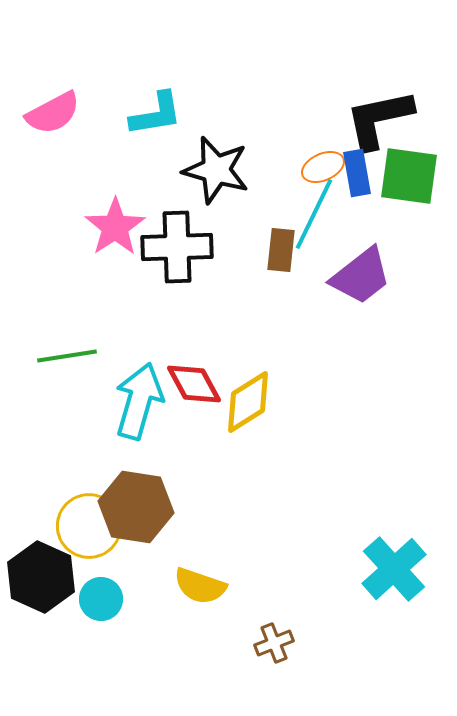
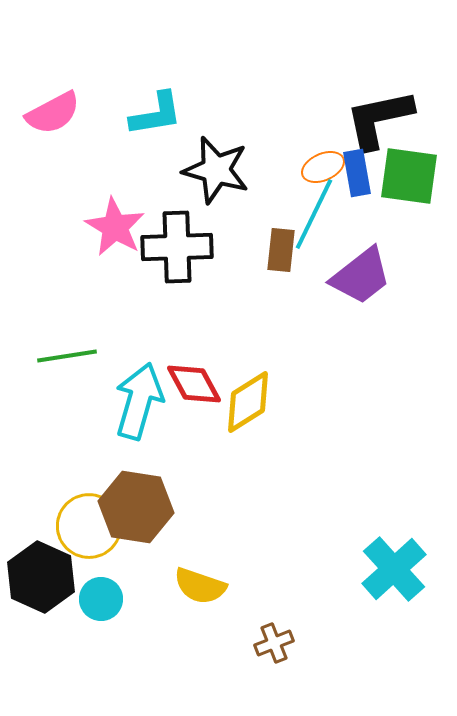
pink star: rotated 8 degrees counterclockwise
